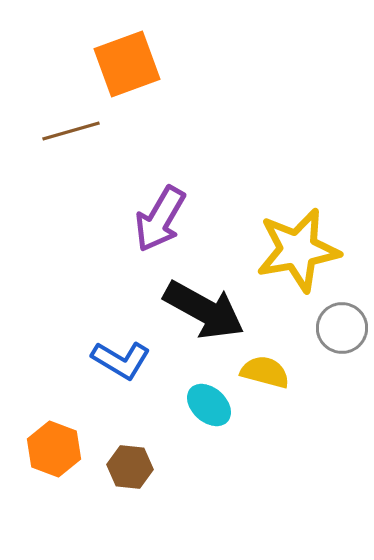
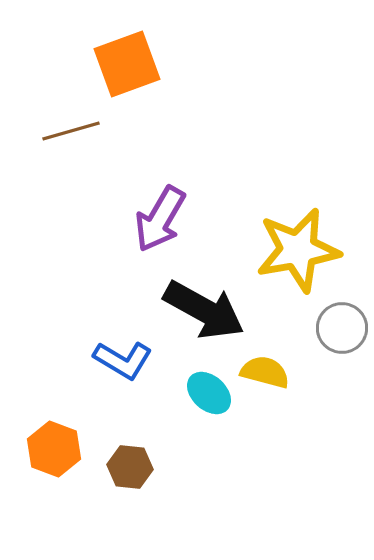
blue L-shape: moved 2 px right
cyan ellipse: moved 12 px up
